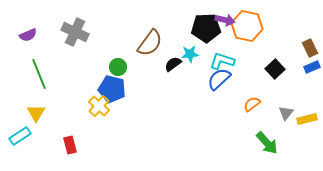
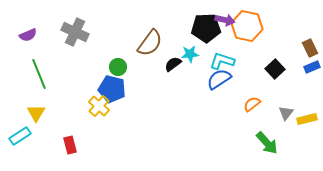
blue semicircle: rotated 10 degrees clockwise
